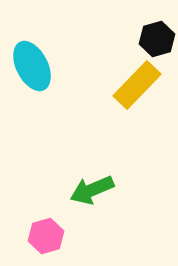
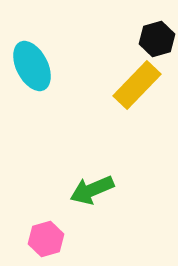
pink hexagon: moved 3 px down
